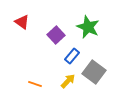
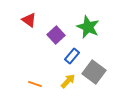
red triangle: moved 7 px right, 2 px up
